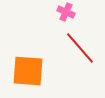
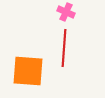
red line: moved 16 px left; rotated 45 degrees clockwise
